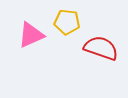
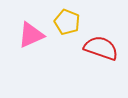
yellow pentagon: rotated 15 degrees clockwise
